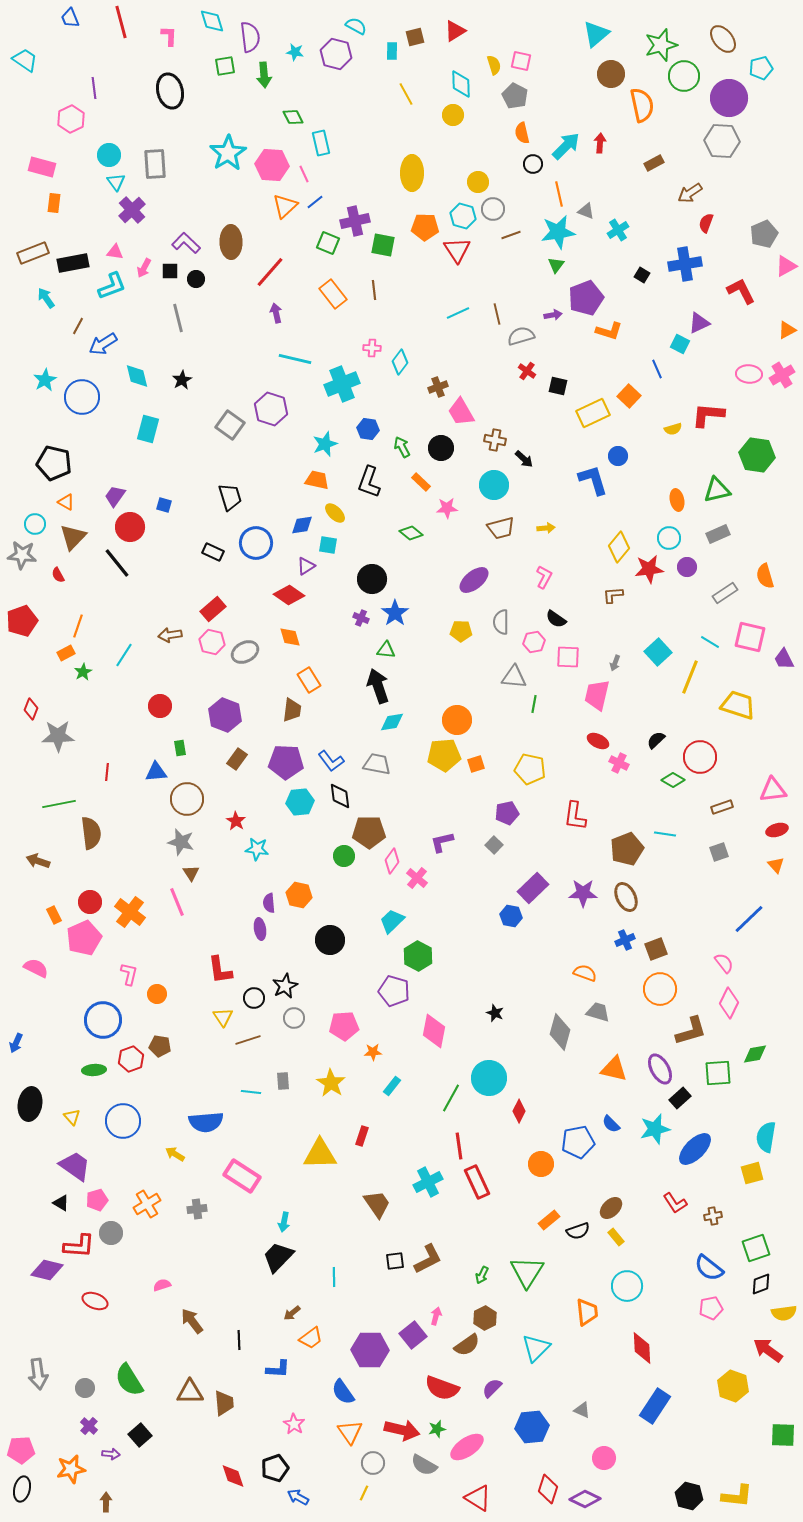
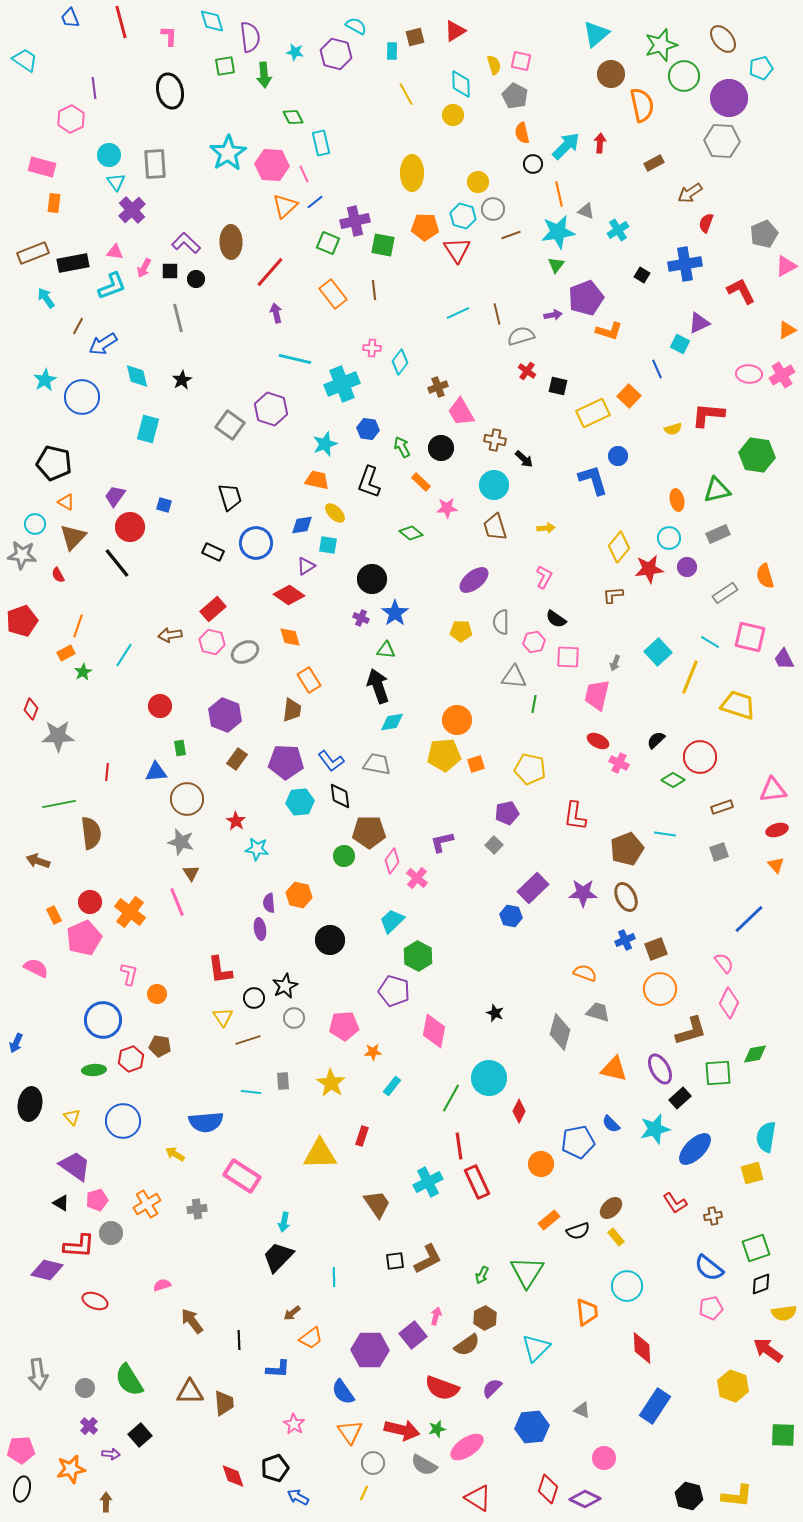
brown trapezoid at (501, 528): moved 6 px left, 1 px up; rotated 88 degrees clockwise
